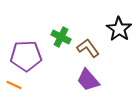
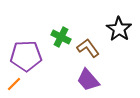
orange line: moved 1 px up; rotated 70 degrees counterclockwise
